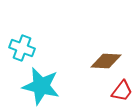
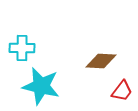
cyan cross: rotated 20 degrees counterclockwise
brown diamond: moved 5 px left
